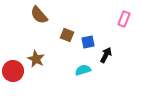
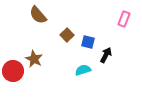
brown semicircle: moved 1 px left
brown square: rotated 24 degrees clockwise
blue square: rotated 24 degrees clockwise
brown star: moved 2 px left
